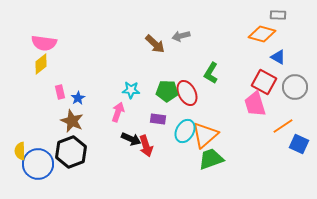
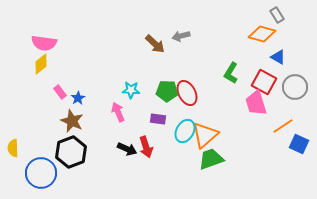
gray rectangle: moved 1 px left; rotated 56 degrees clockwise
green L-shape: moved 20 px right
pink rectangle: rotated 24 degrees counterclockwise
pink trapezoid: moved 1 px right, 1 px up
pink arrow: rotated 42 degrees counterclockwise
black arrow: moved 4 px left, 10 px down
red arrow: moved 1 px down
yellow semicircle: moved 7 px left, 3 px up
blue circle: moved 3 px right, 9 px down
